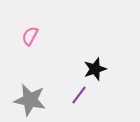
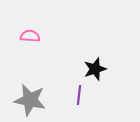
pink semicircle: rotated 66 degrees clockwise
purple line: rotated 30 degrees counterclockwise
